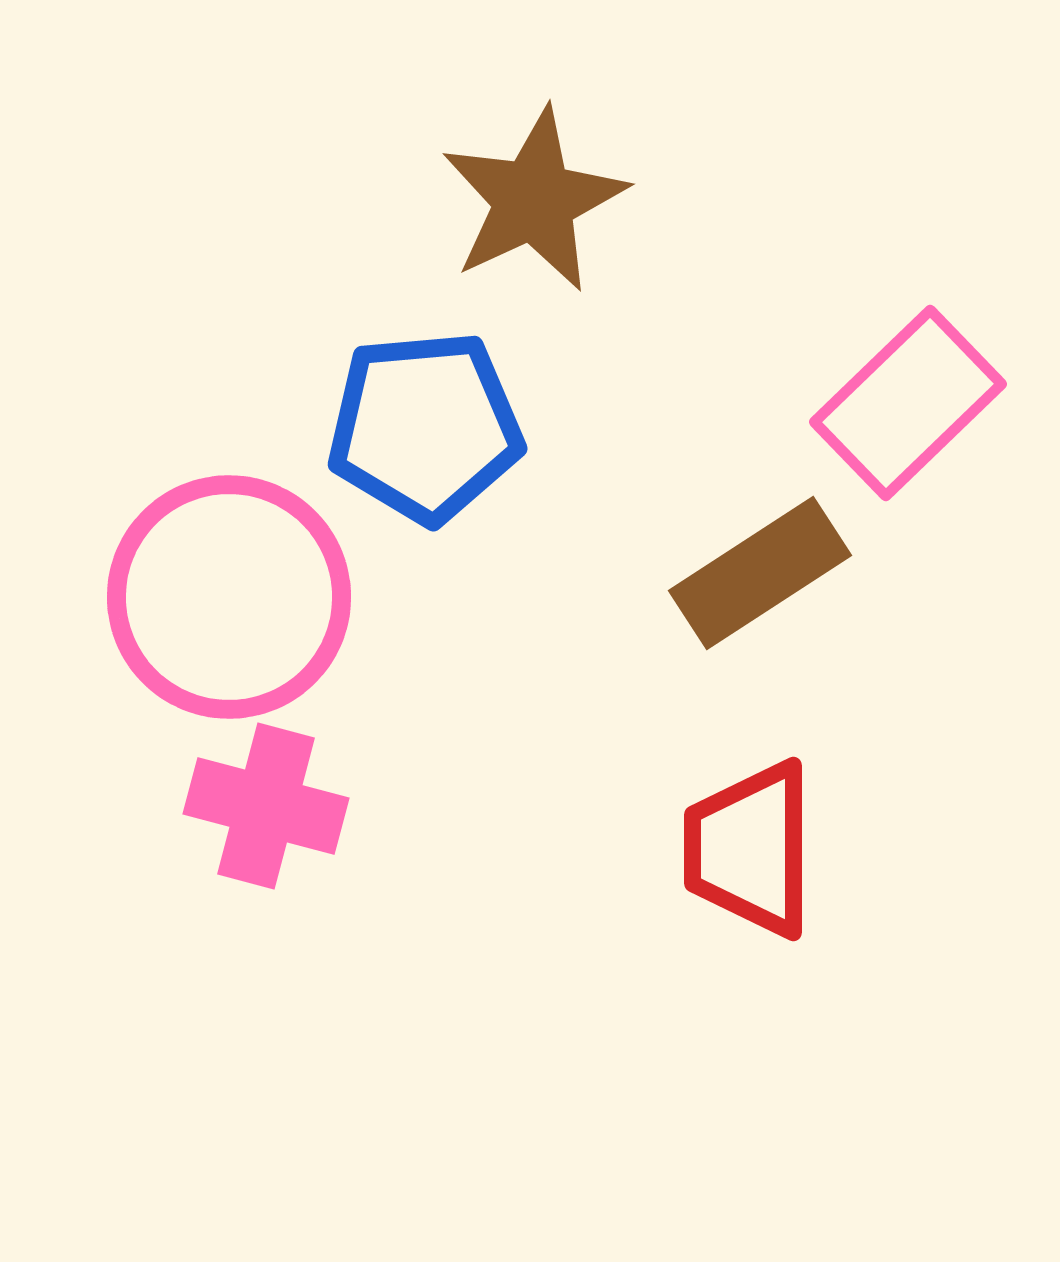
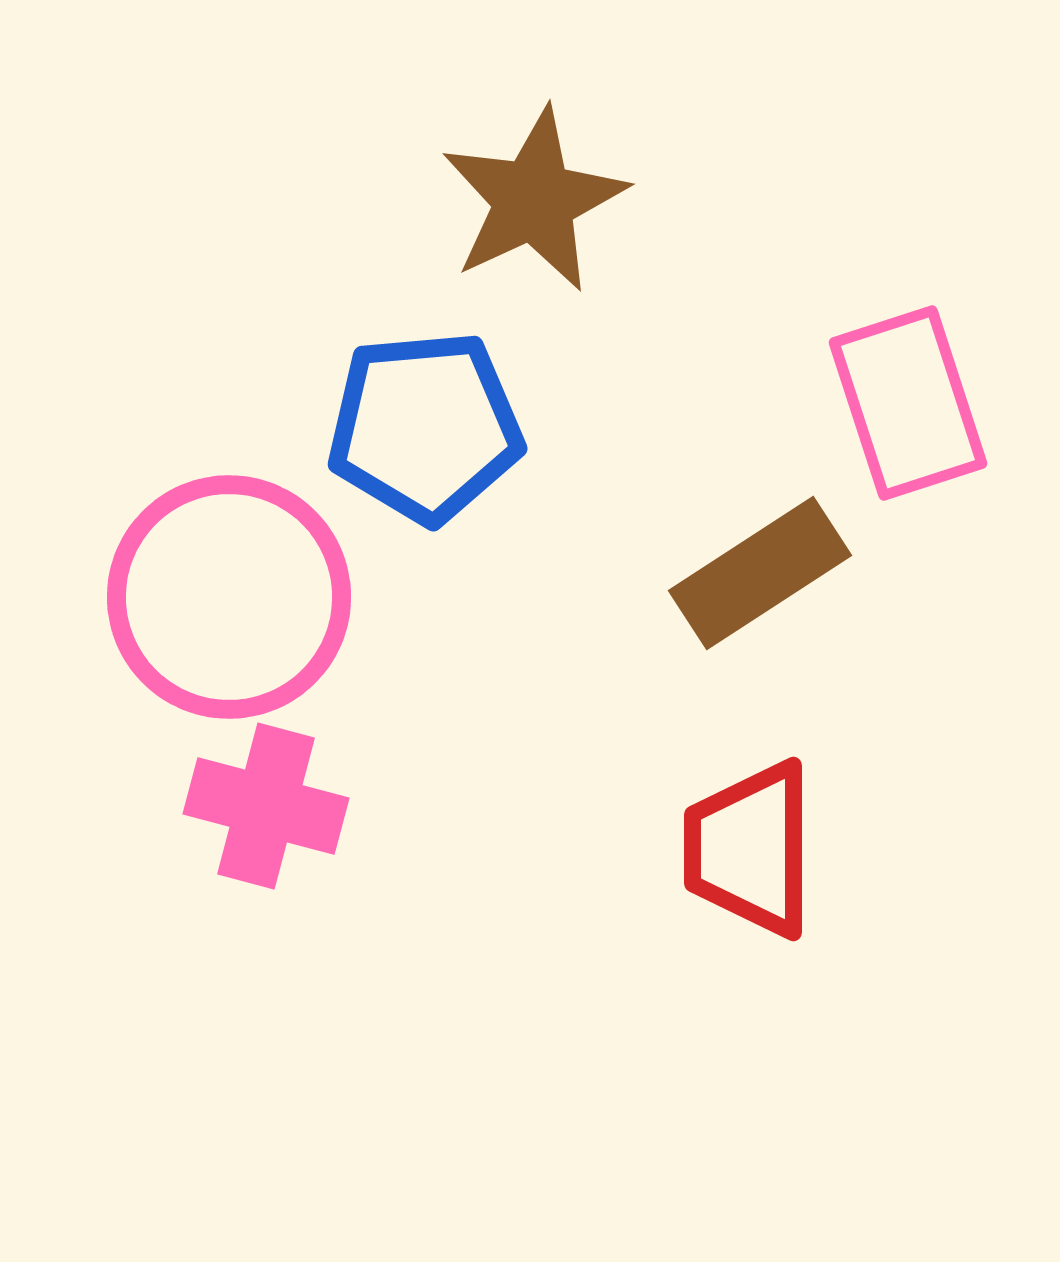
pink rectangle: rotated 64 degrees counterclockwise
